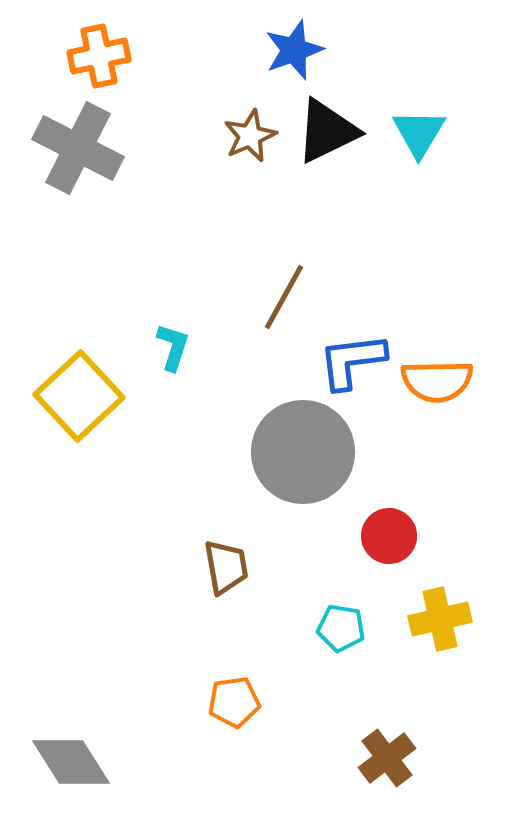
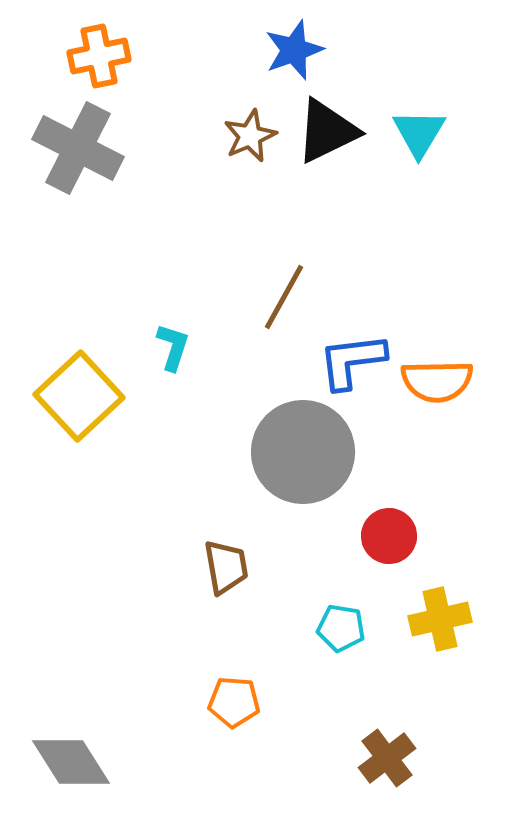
orange pentagon: rotated 12 degrees clockwise
